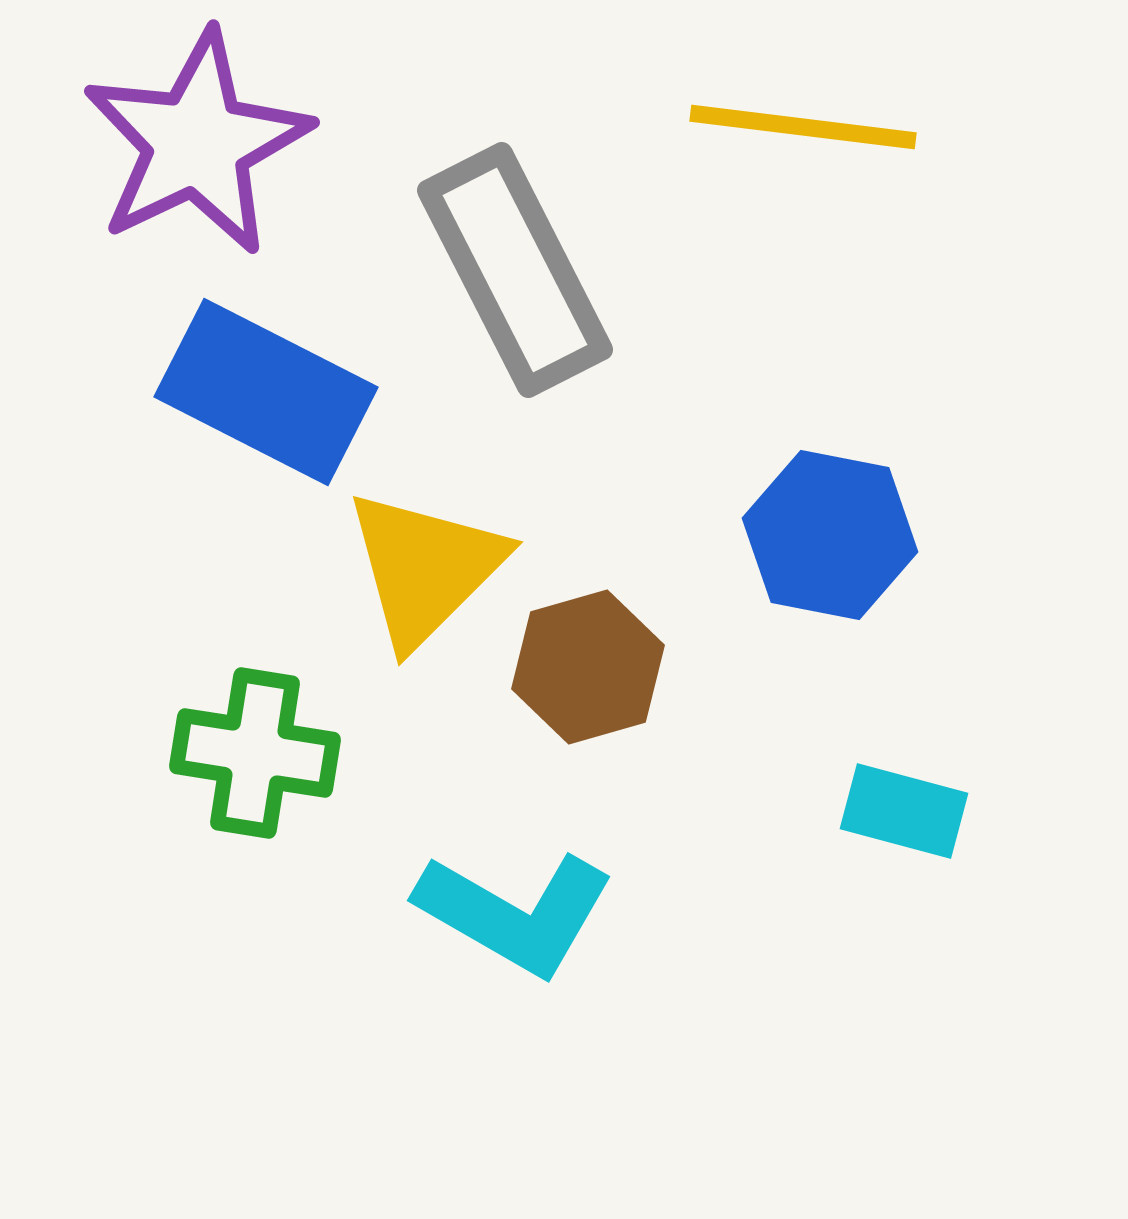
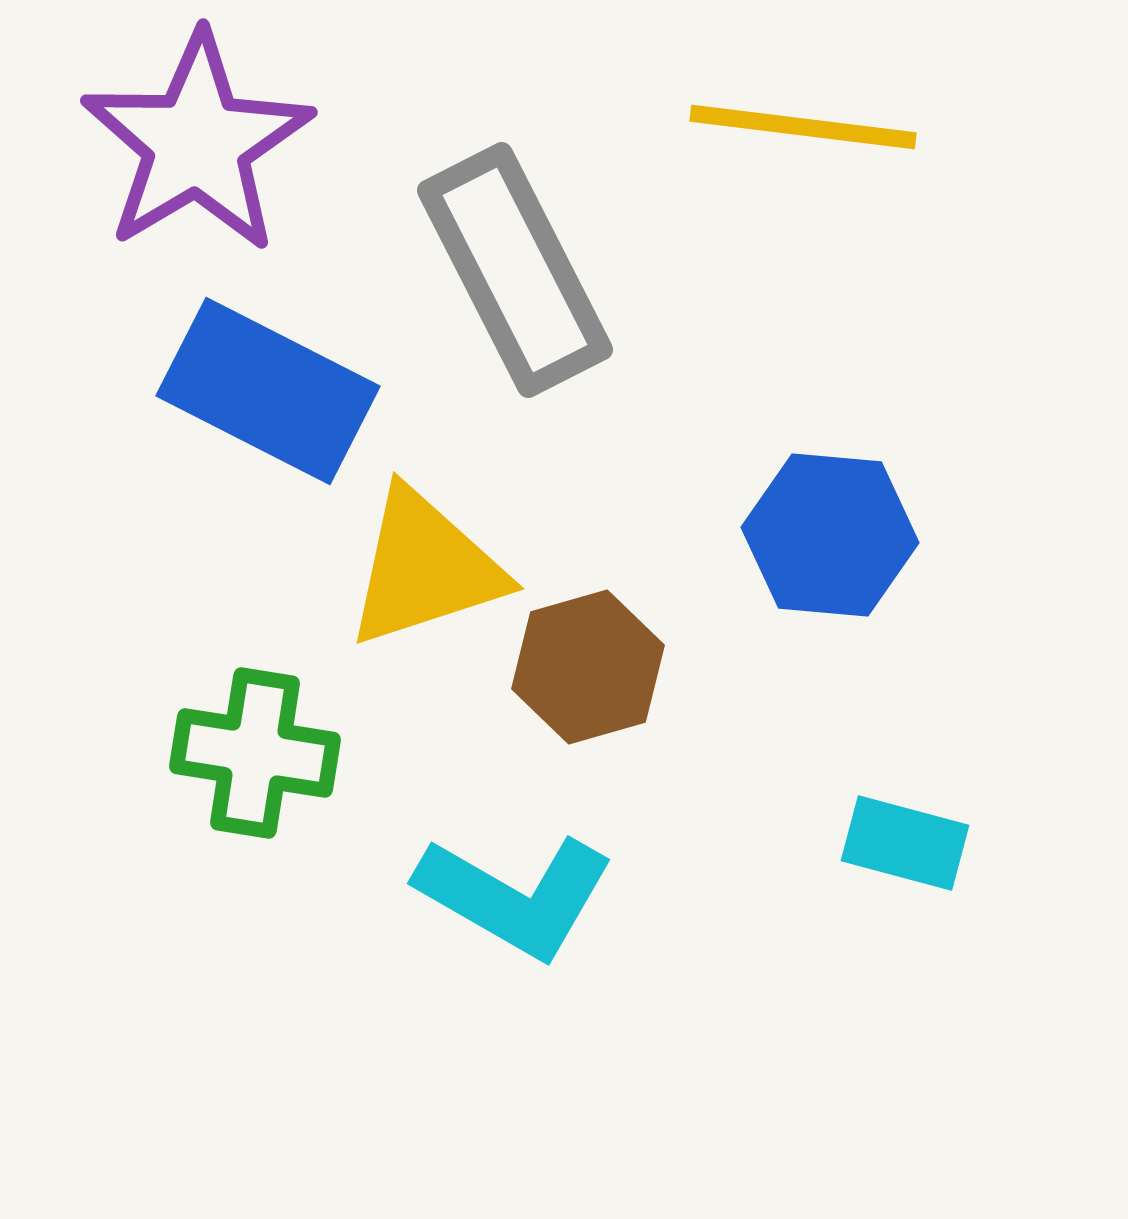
purple star: rotated 5 degrees counterclockwise
blue rectangle: moved 2 px right, 1 px up
blue hexagon: rotated 6 degrees counterclockwise
yellow triangle: rotated 27 degrees clockwise
cyan rectangle: moved 1 px right, 32 px down
cyan L-shape: moved 17 px up
